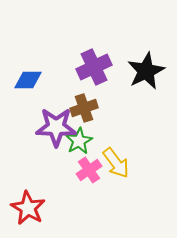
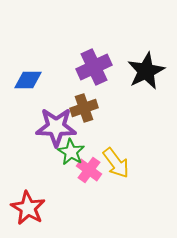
green star: moved 8 px left, 11 px down; rotated 12 degrees counterclockwise
pink cross: rotated 20 degrees counterclockwise
